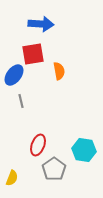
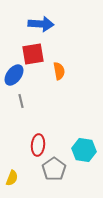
red ellipse: rotated 15 degrees counterclockwise
